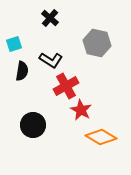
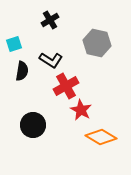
black cross: moved 2 px down; rotated 18 degrees clockwise
